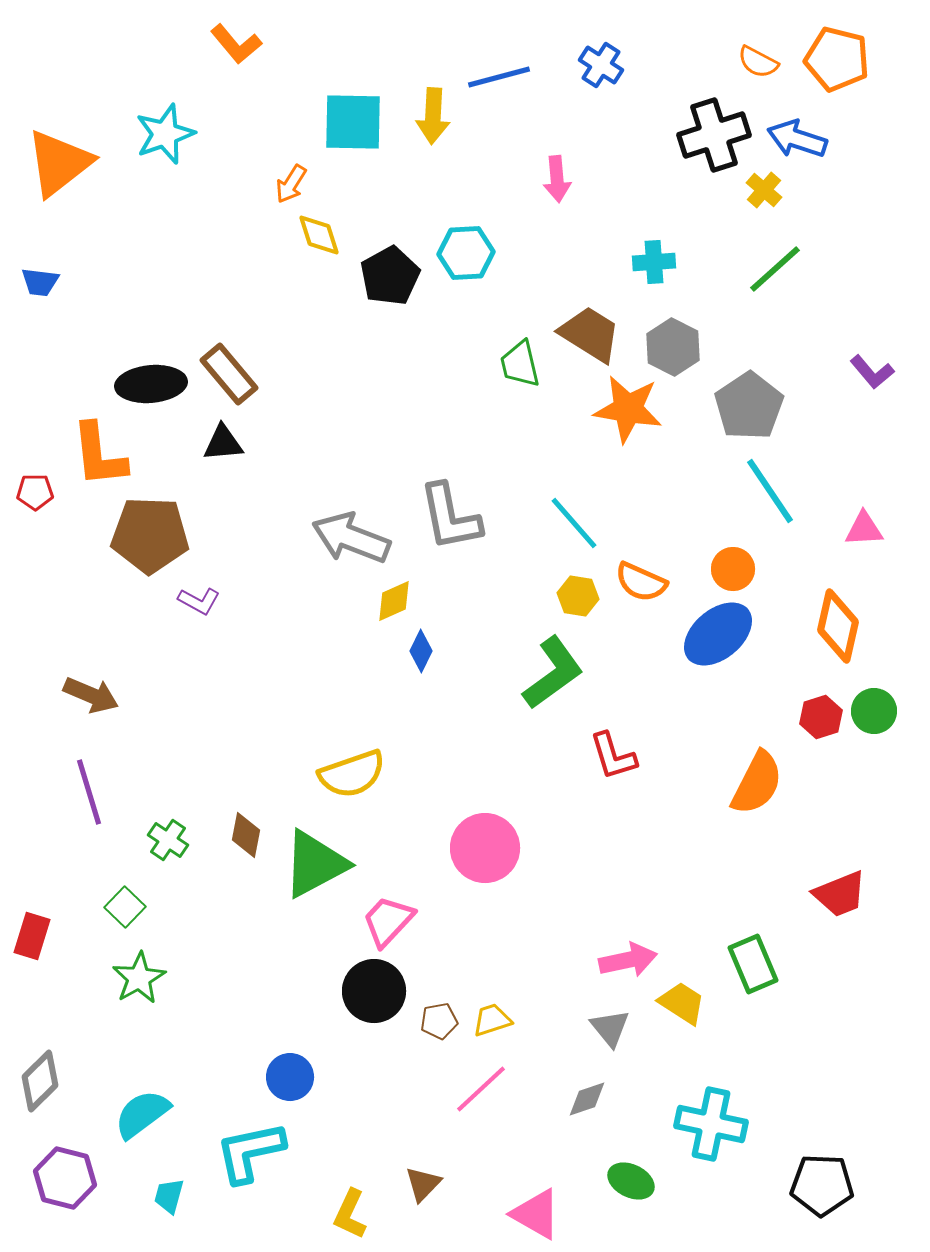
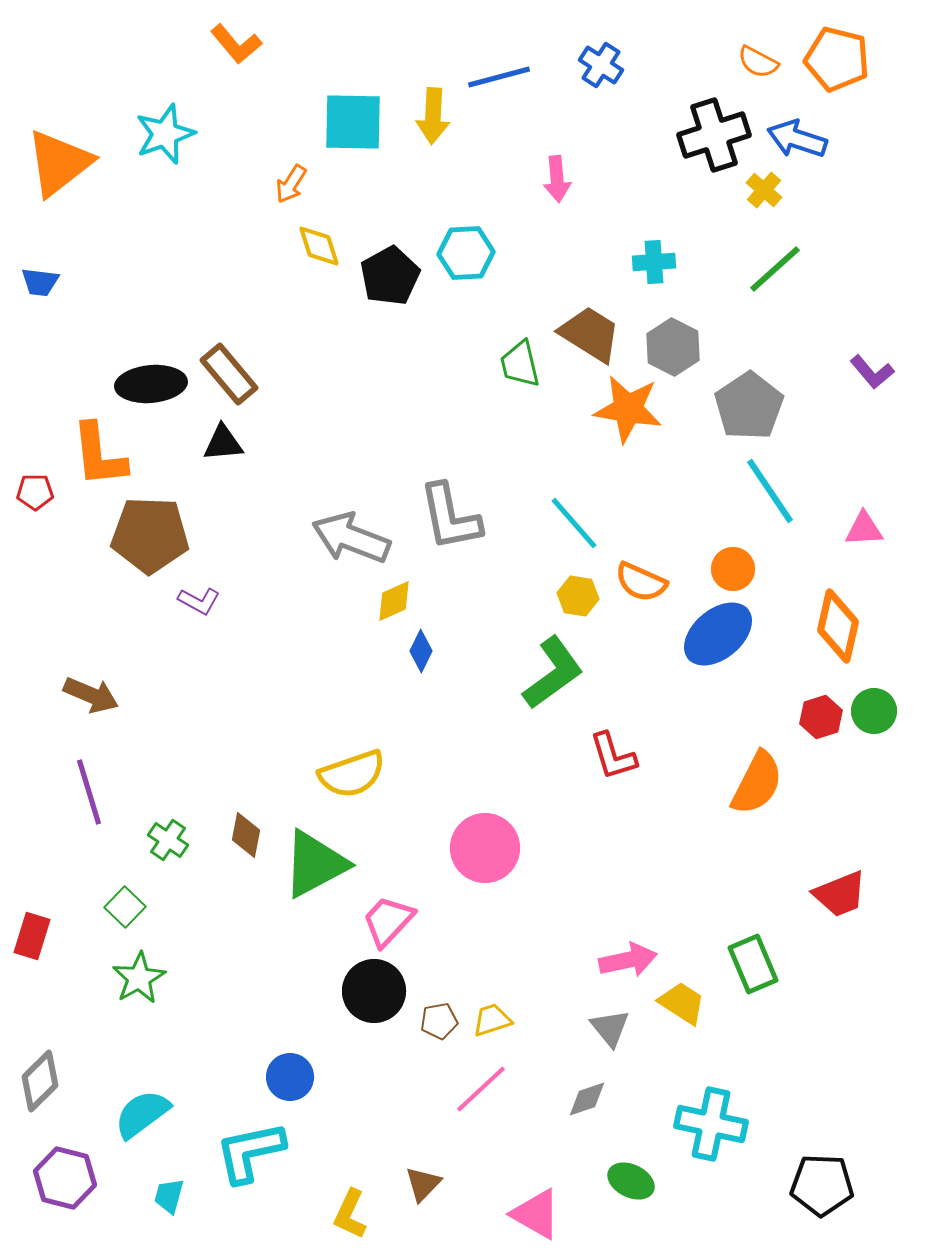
yellow diamond at (319, 235): moved 11 px down
